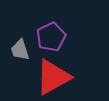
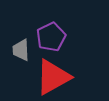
gray trapezoid: moved 1 px right; rotated 15 degrees clockwise
